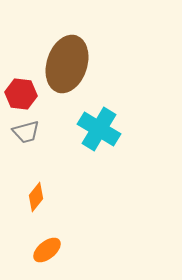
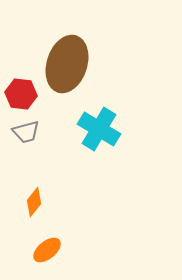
orange diamond: moved 2 px left, 5 px down
